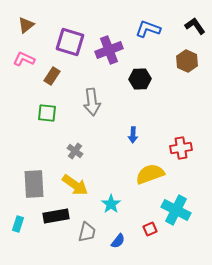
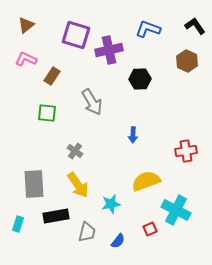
purple square: moved 6 px right, 7 px up
purple cross: rotated 8 degrees clockwise
pink L-shape: moved 2 px right
gray arrow: rotated 24 degrees counterclockwise
red cross: moved 5 px right, 3 px down
yellow semicircle: moved 4 px left, 7 px down
yellow arrow: moved 3 px right; rotated 20 degrees clockwise
cyan star: rotated 24 degrees clockwise
